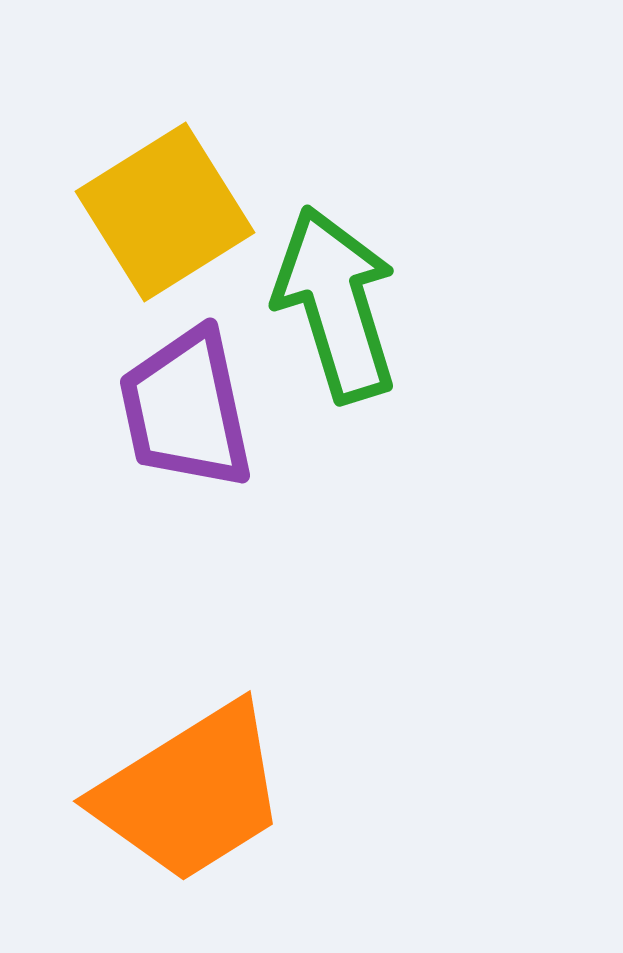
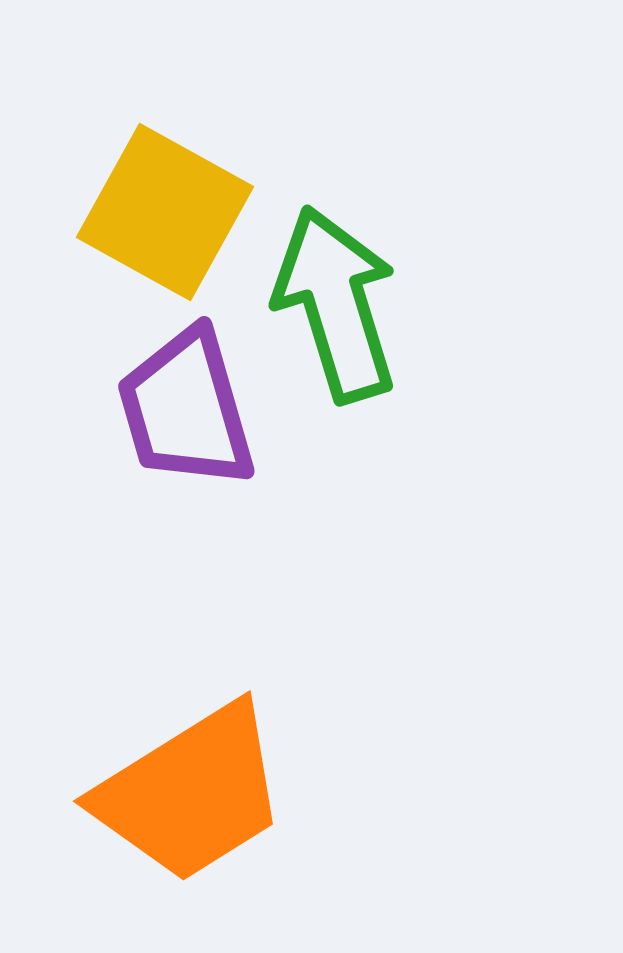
yellow square: rotated 29 degrees counterclockwise
purple trapezoid: rotated 4 degrees counterclockwise
